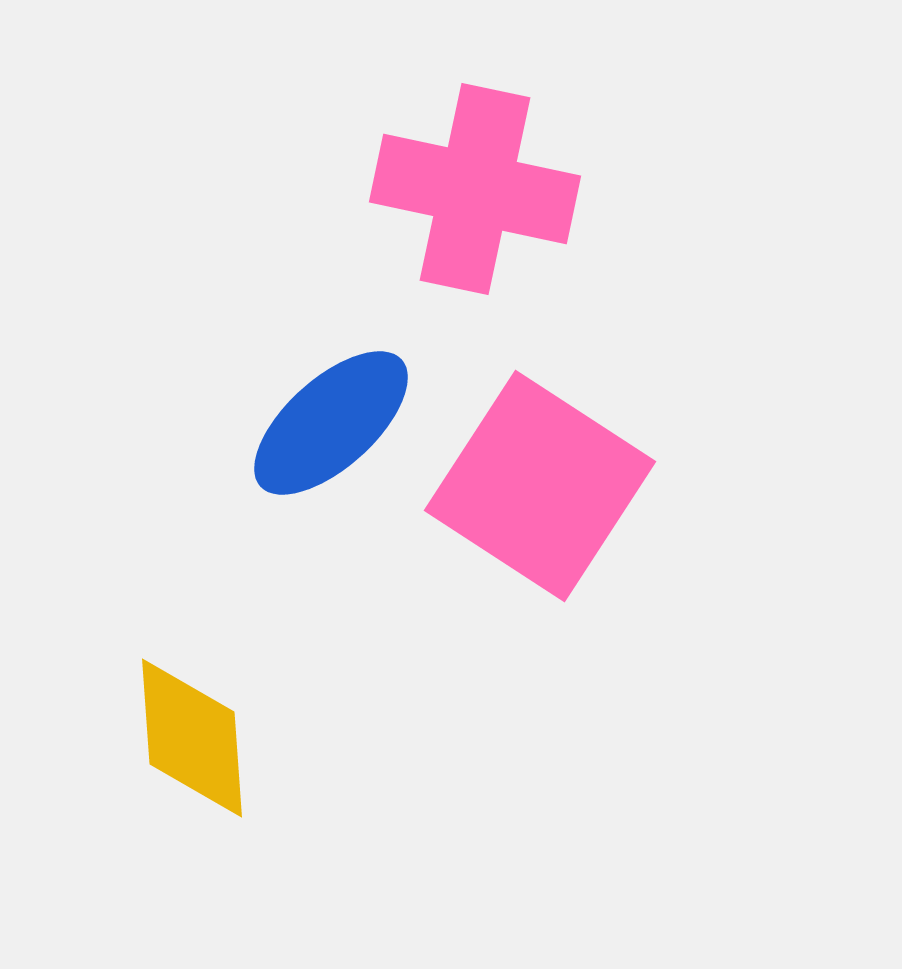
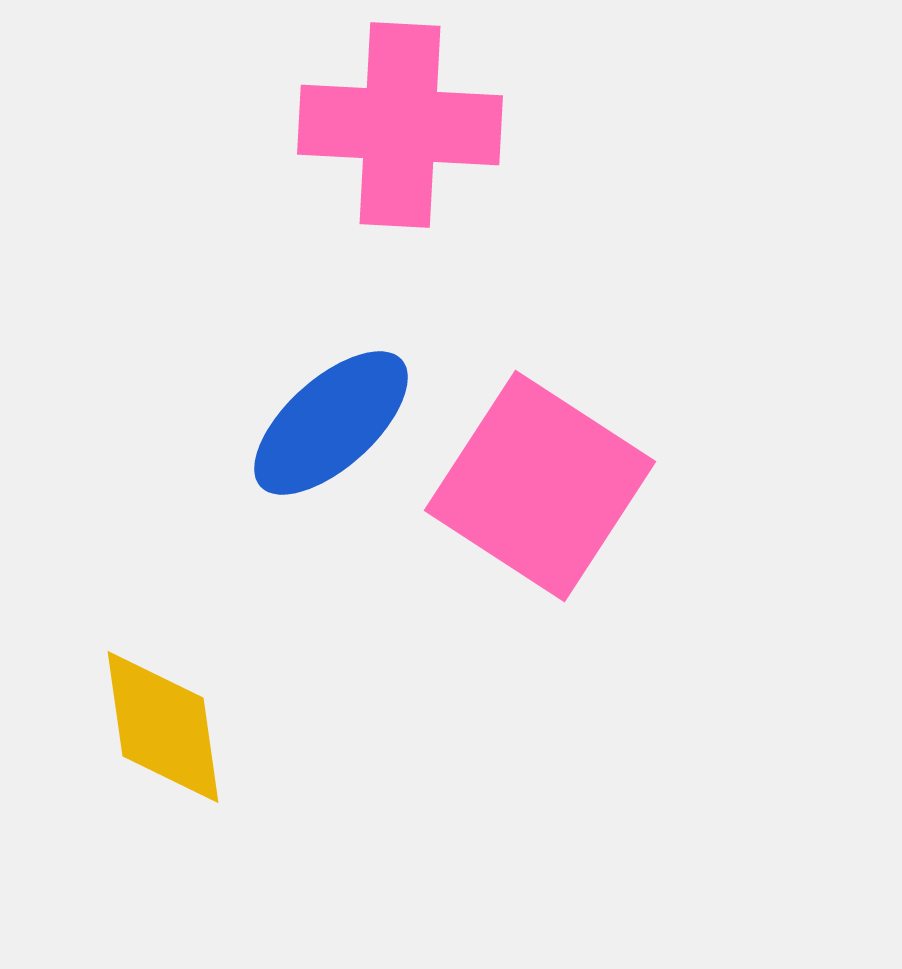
pink cross: moved 75 px left, 64 px up; rotated 9 degrees counterclockwise
yellow diamond: moved 29 px left, 11 px up; rotated 4 degrees counterclockwise
